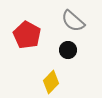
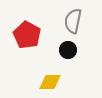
gray semicircle: rotated 60 degrees clockwise
yellow diamond: moved 1 px left; rotated 45 degrees clockwise
